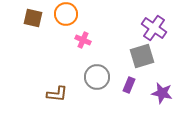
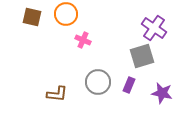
brown square: moved 1 px left, 1 px up
gray circle: moved 1 px right, 5 px down
